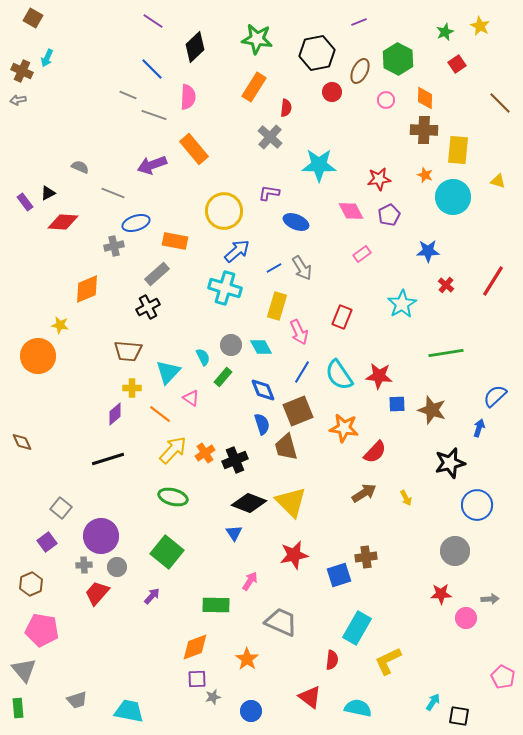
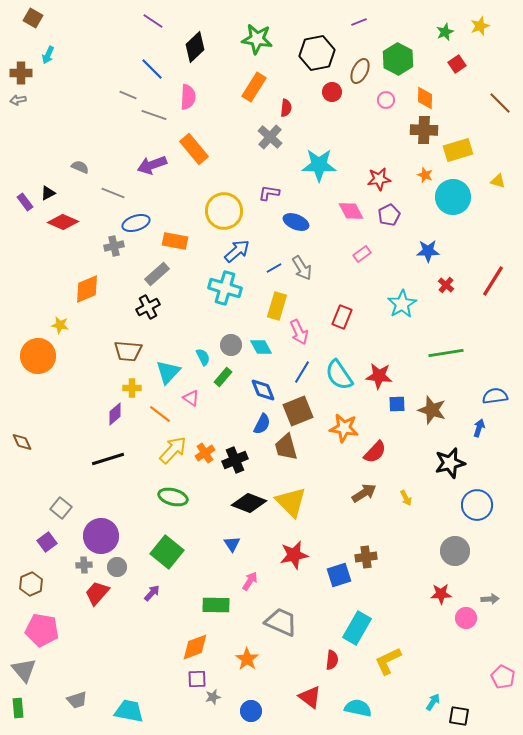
yellow star at (480, 26): rotated 24 degrees clockwise
cyan arrow at (47, 58): moved 1 px right, 3 px up
brown cross at (22, 71): moved 1 px left, 2 px down; rotated 25 degrees counterclockwise
yellow rectangle at (458, 150): rotated 68 degrees clockwise
red diamond at (63, 222): rotated 20 degrees clockwise
blue semicircle at (495, 396): rotated 35 degrees clockwise
blue semicircle at (262, 424): rotated 45 degrees clockwise
blue triangle at (234, 533): moved 2 px left, 11 px down
purple arrow at (152, 596): moved 3 px up
